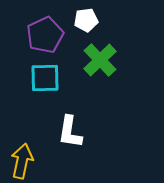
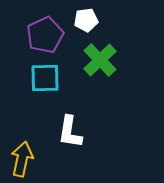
yellow arrow: moved 2 px up
